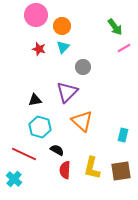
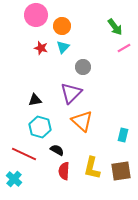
red star: moved 2 px right, 1 px up
purple triangle: moved 4 px right, 1 px down
red semicircle: moved 1 px left, 1 px down
